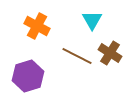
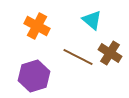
cyan triangle: rotated 20 degrees counterclockwise
brown line: moved 1 px right, 1 px down
purple hexagon: moved 6 px right
